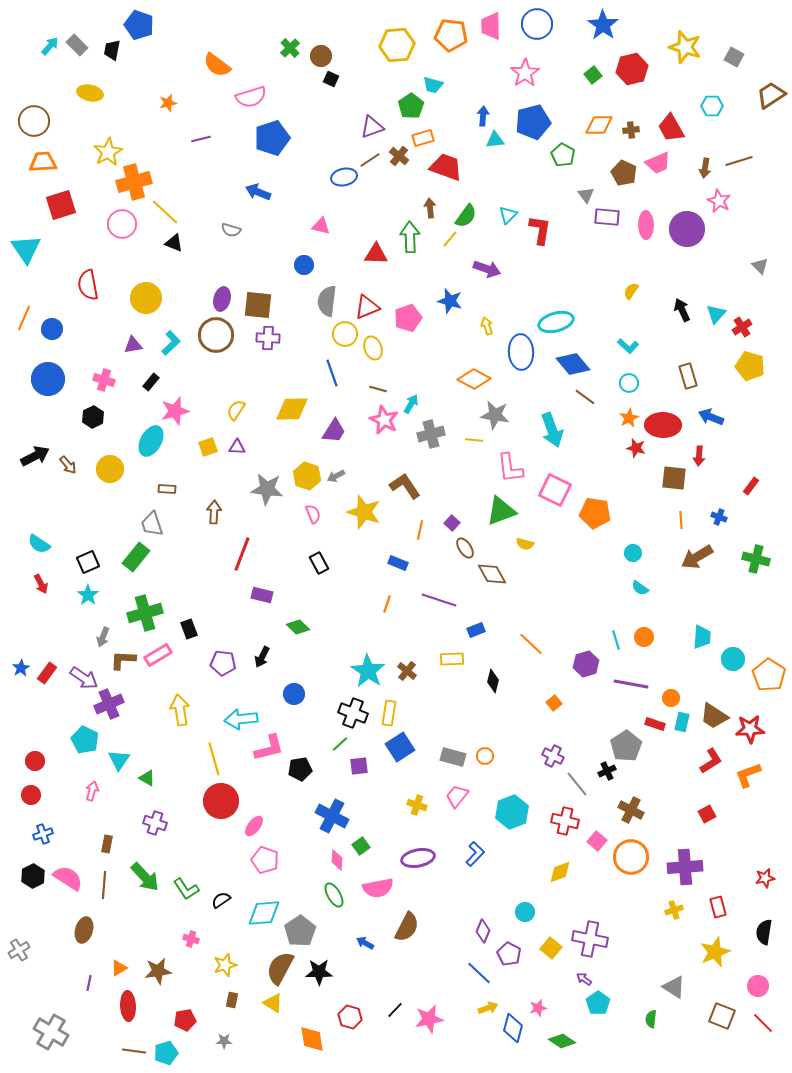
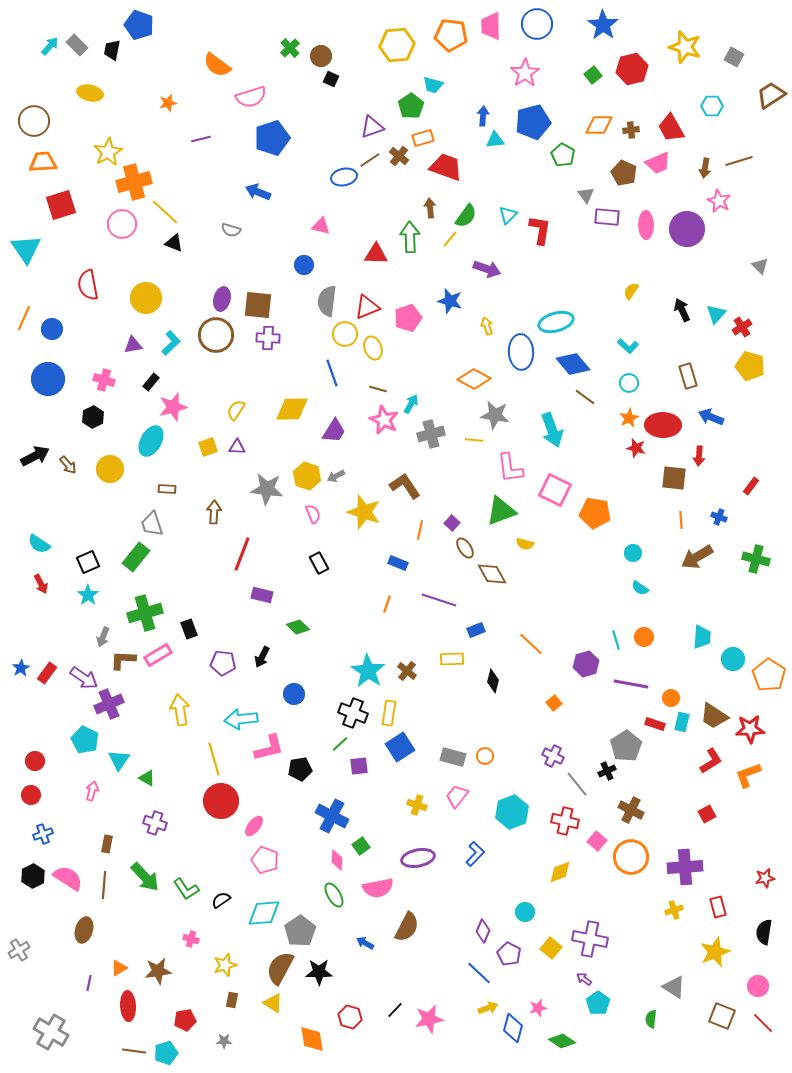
pink star at (175, 411): moved 2 px left, 4 px up
